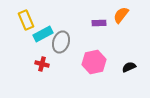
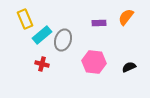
orange semicircle: moved 5 px right, 2 px down
yellow rectangle: moved 1 px left, 1 px up
cyan rectangle: moved 1 px left, 1 px down; rotated 12 degrees counterclockwise
gray ellipse: moved 2 px right, 2 px up
pink hexagon: rotated 20 degrees clockwise
